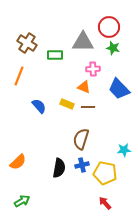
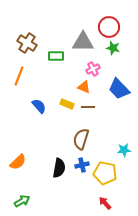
green rectangle: moved 1 px right, 1 px down
pink cross: rotated 24 degrees counterclockwise
